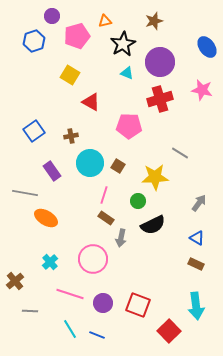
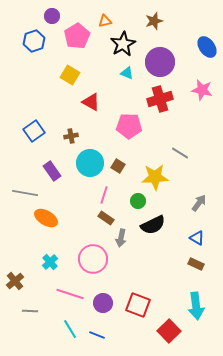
pink pentagon at (77, 36): rotated 15 degrees counterclockwise
